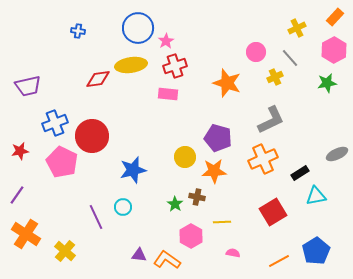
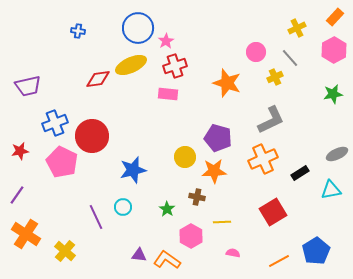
yellow ellipse at (131, 65): rotated 16 degrees counterclockwise
green star at (327, 83): moved 6 px right, 11 px down
cyan triangle at (316, 196): moved 15 px right, 6 px up
green star at (175, 204): moved 8 px left, 5 px down
